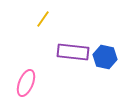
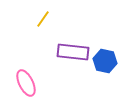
blue hexagon: moved 4 px down
pink ellipse: rotated 48 degrees counterclockwise
